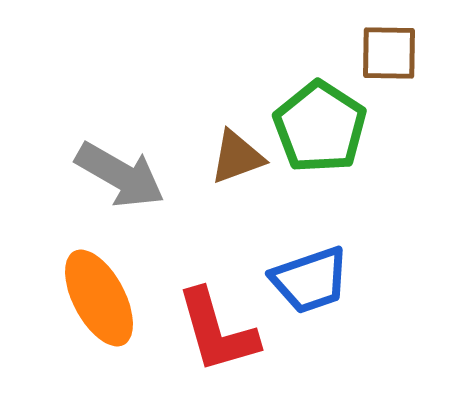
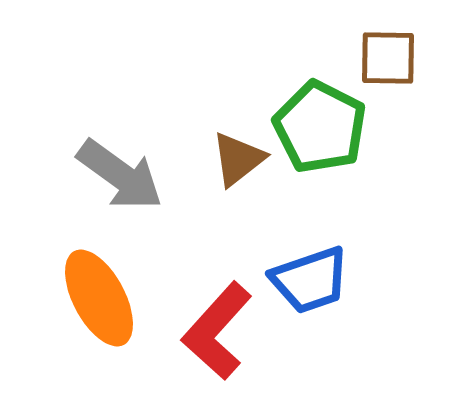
brown square: moved 1 px left, 5 px down
green pentagon: rotated 6 degrees counterclockwise
brown triangle: moved 1 px right, 2 px down; rotated 18 degrees counterclockwise
gray arrow: rotated 6 degrees clockwise
red L-shape: rotated 58 degrees clockwise
